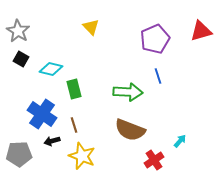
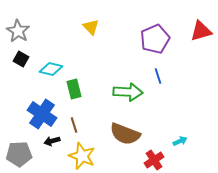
brown semicircle: moved 5 px left, 4 px down
cyan arrow: rotated 24 degrees clockwise
